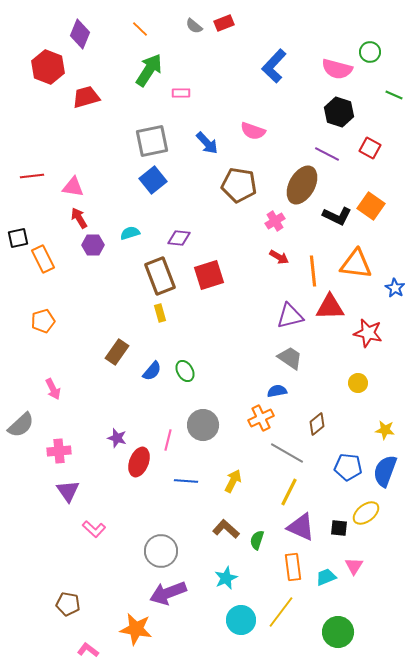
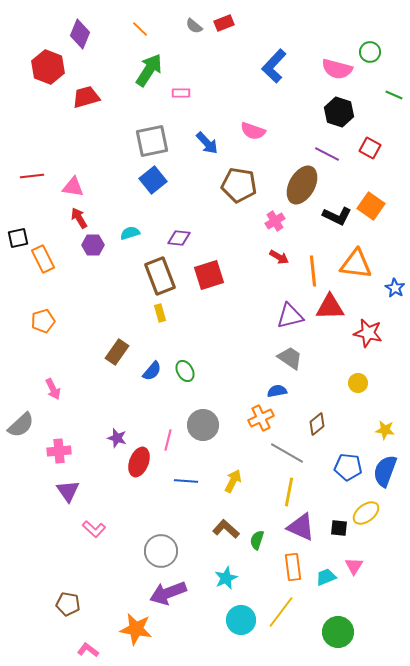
yellow line at (289, 492): rotated 16 degrees counterclockwise
